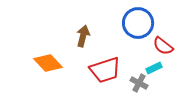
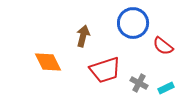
blue circle: moved 5 px left
orange diamond: moved 1 px up; rotated 16 degrees clockwise
cyan rectangle: moved 12 px right, 20 px down
